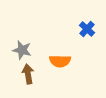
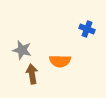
blue cross: rotated 21 degrees counterclockwise
brown arrow: moved 4 px right
